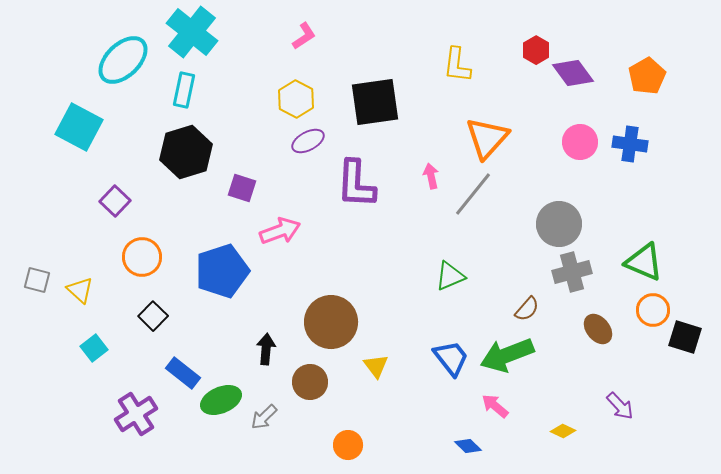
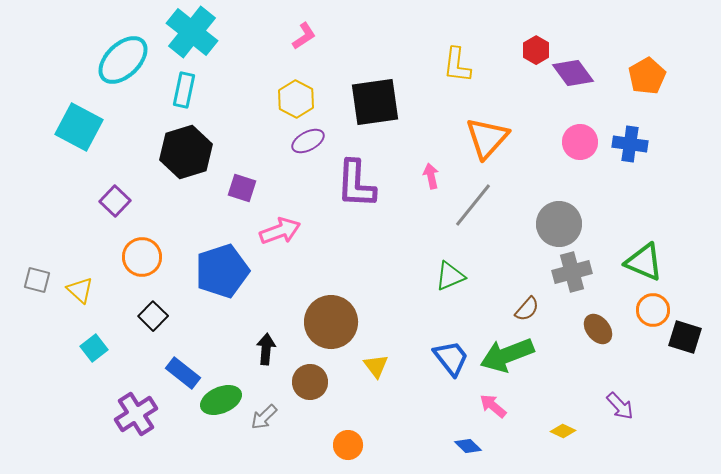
gray line at (473, 194): moved 11 px down
pink arrow at (495, 406): moved 2 px left
